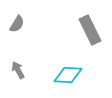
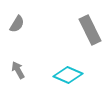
cyan diamond: rotated 20 degrees clockwise
